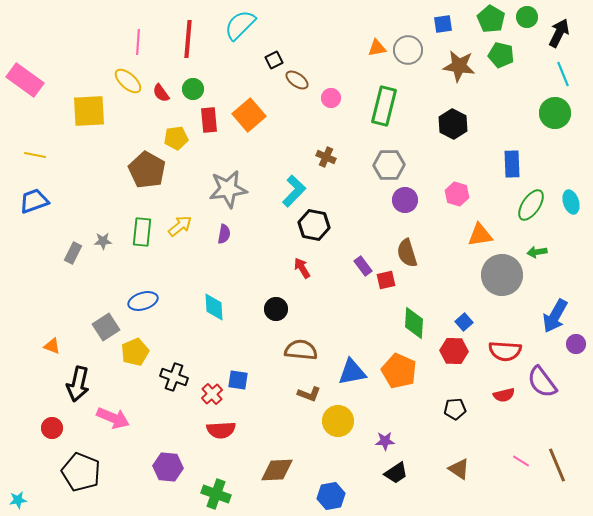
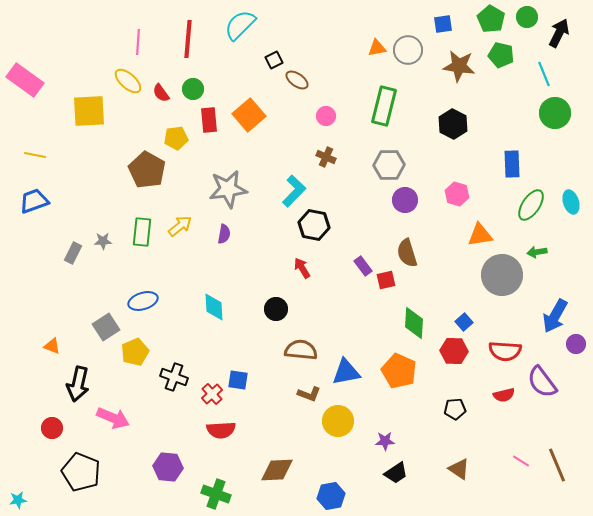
cyan line at (563, 74): moved 19 px left
pink circle at (331, 98): moved 5 px left, 18 px down
blue triangle at (352, 372): moved 6 px left
